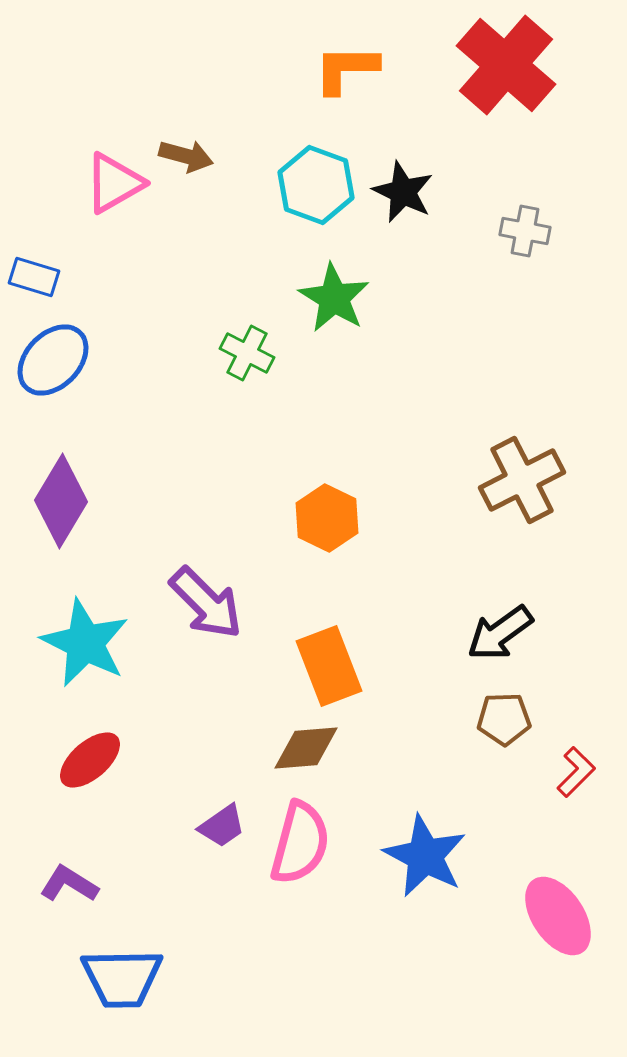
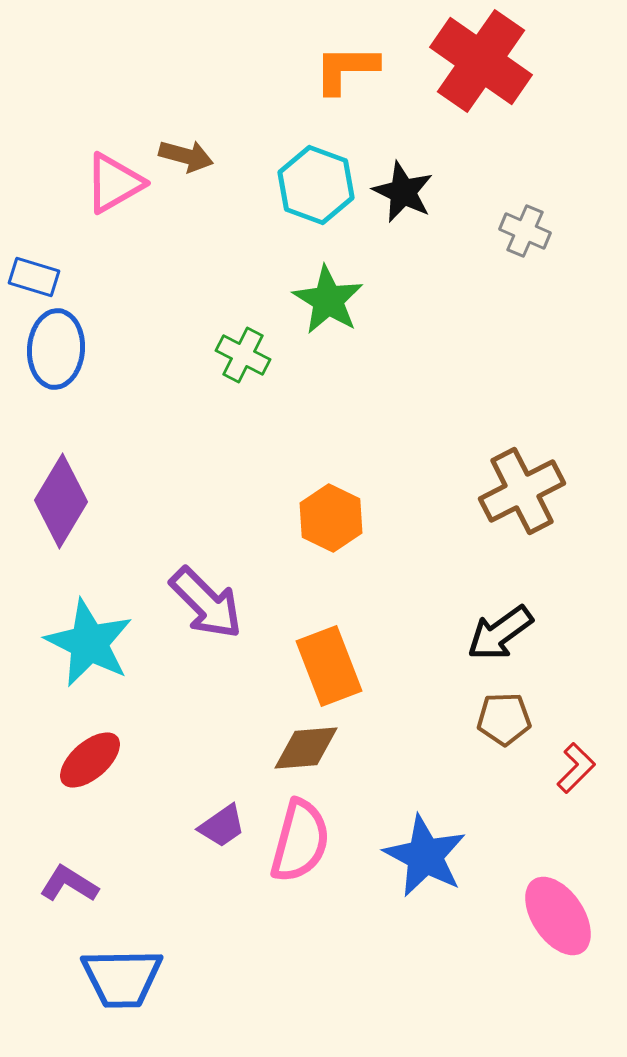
red cross: moved 25 px left, 4 px up; rotated 6 degrees counterclockwise
gray cross: rotated 12 degrees clockwise
green star: moved 6 px left, 2 px down
green cross: moved 4 px left, 2 px down
blue ellipse: moved 3 px right, 11 px up; rotated 40 degrees counterclockwise
brown cross: moved 11 px down
orange hexagon: moved 4 px right
cyan star: moved 4 px right
red L-shape: moved 4 px up
pink semicircle: moved 2 px up
